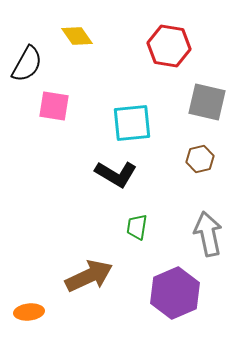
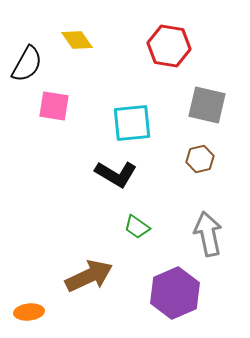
yellow diamond: moved 4 px down
gray square: moved 3 px down
green trapezoid: rotated 64 degrees counterclockwise
